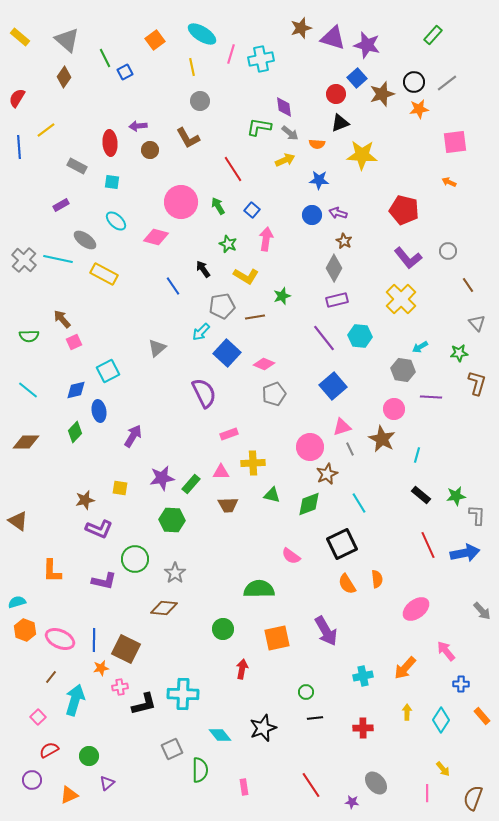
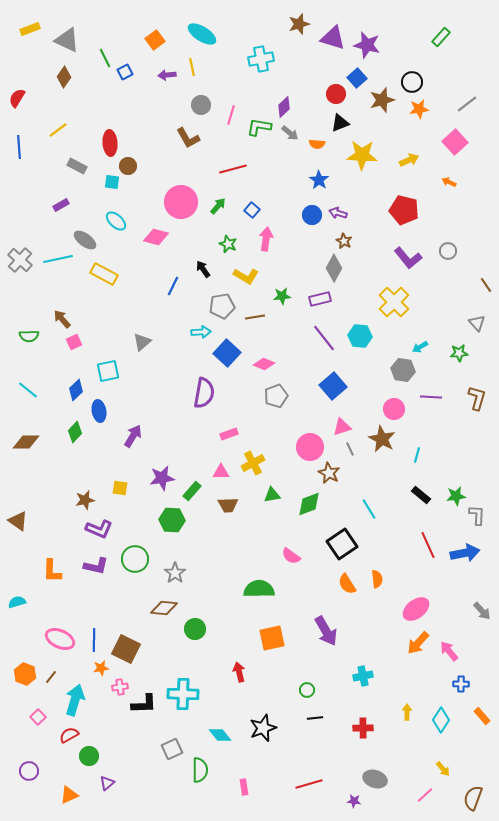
brown star at (301, 28): moved 2 px left, 4 px up
green rectangle at (433, 35): moved 8 px right, 2 px down
yellow rectangle at (20, 37): moved 10 px right, 8 px up; rotated 60 degrees counterclockwise
gray triangle at (67, 40): rotated 16 degrees counterclockwise
pink line at (231, 54): moved 61 px down
black circle at (414, 82): moved 2 px left
gray line at (447, 83): moved 20 px right, 21 px down
brown star at (382, 94): moved 6 px down
gray circle at (200, 101): moved 1 px right, 4 px down
purple diamond at (284, 107): rotated 55 degrees clockwise
purple arrow at (138, 126): moved 29 px right, 51 px up
yellow line at (46, 130): moved 12 px right
pink square at (455, 142): rotated 35 degrees counterclockwise
brown circle at (150, 150): moved 22 px left, 16 px down
yellow arrow at (285, 160): moved 124 px right
red line at (233, 169): rotated 72 degrees counterclockwise
blue star at (319, 180): rotated 30 degrees clockwise
green arrow at (218, 206): rotated 72 degrees clockwise
cyan line at (58, 259): rotated 24 degrees counterclockwise
gray cross at (24, 260): moved 4 px left
brown line at (468, 285): moved 18 px right
blue line at (173, 286): rotated 60 degrees clockwise
green star at (282, 296): rotated 12 degrees clockwise
yellow cross at (401, 299): moved 7 px left, 3 px down
purple rectangle at (337, 300): moved 17 px left, 1 px up
cyan arrow at (201, 332): rotated 138 degrees counterclockwise
gray triangle at (157, 348): moved 15 px left, 6 px up
cyan square at (108, 371): rotated 15 degrees clockwise
brown L-shape at (477, 383): moved 15 px down
blue diamond at (76, 390): rotated 30 degrees counterclockwise
purple semicircle at (204, 393): rotated 36 degrees clockwise
gray pentagon at (274, 394): moved 2 px right, 2 px down
yellow cross at (253, 463): rotated 25 degrees counterclockwise
brown star at (327, 474): moved 2 px right, 1 px up; rotated 20 degrees counterclockwise
green rectangle at (191, 484): moved 1 px right, 7 px down
green triangle at (272, 495): rotated 24 degrees counterclockwise
cyan line at (359, 503): moved 10 px right, 6 px down
black square at (342, 544): rotated 8 degrees counterclockwise
purple L-shape at (104, 581): moved 8 px left, 15 px up
green circle at (223, 629): moved 28 px left
orange hexagon at (25, 630): moved 44 px down
orange square at (277, 638): moved 5 px left
pink arrow at (446, 651): moved 3 px right
orange arrow at (405, 668): moved 13 px right, 25 px up
red arrow at (242, 669): moved 3 px left, 3 px down; rotated 24 degrees counterclockwise
green circle at (306, 692): moved 1 px right, 2 px up
black L-shape at (144, 704): rotated 12 degrees clockwise
red semicircle at (49, 750): moved 20 px right, 15 px up
purple circle at (32, 780): moved 3 px left, 9 px up
gray ellipse at (376, 783): moved 1 px left, 4 px up; rotated 30 degrees counterclockwise
red line at (311, 785): moved 2 px left, 1 px up; rotated 72 degrees counterclockwise
pink line at (427, 793): moved 2 px left, 2 px down; rotated 48 degrees clockwise
purple star at (352, 802): moved 2 px right, 1 px up
